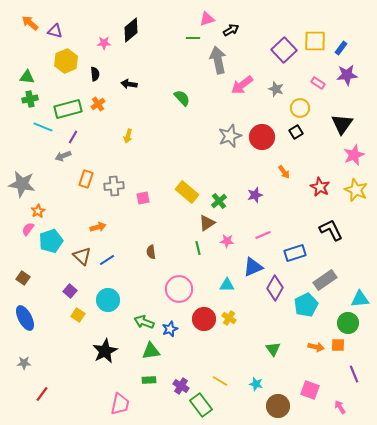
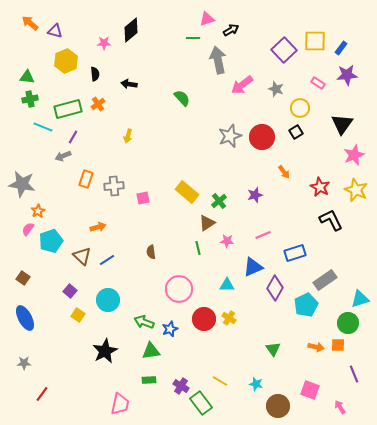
black L-shape at (331, 230): moved 10 px up
cyan triangle at (360, 299): rotated 12 degrees counterclockwise
green rectangle at (201, 405): moved 2 px up
